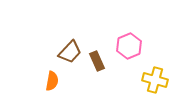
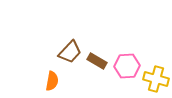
pink hexagon: moved 2 px left, 20 px down; rotated 20 degrees clockwise
brown rectangle: rotated 36 degrees counterclockwise
yellow cross: moved 1 px right, 1 px up
